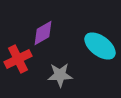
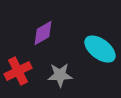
cyan ellipse: moved 3 px down
red cross: moved 12 px down
